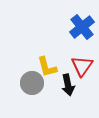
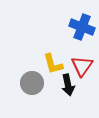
blue cross: rotated 30 degrees counterclockwise
yellow L-shape: moved 6 px right, 3 px up
